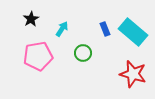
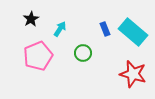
cyan arrow: moved 2 px left
pink pentagon: rotated 12 degrees counterclockwise
